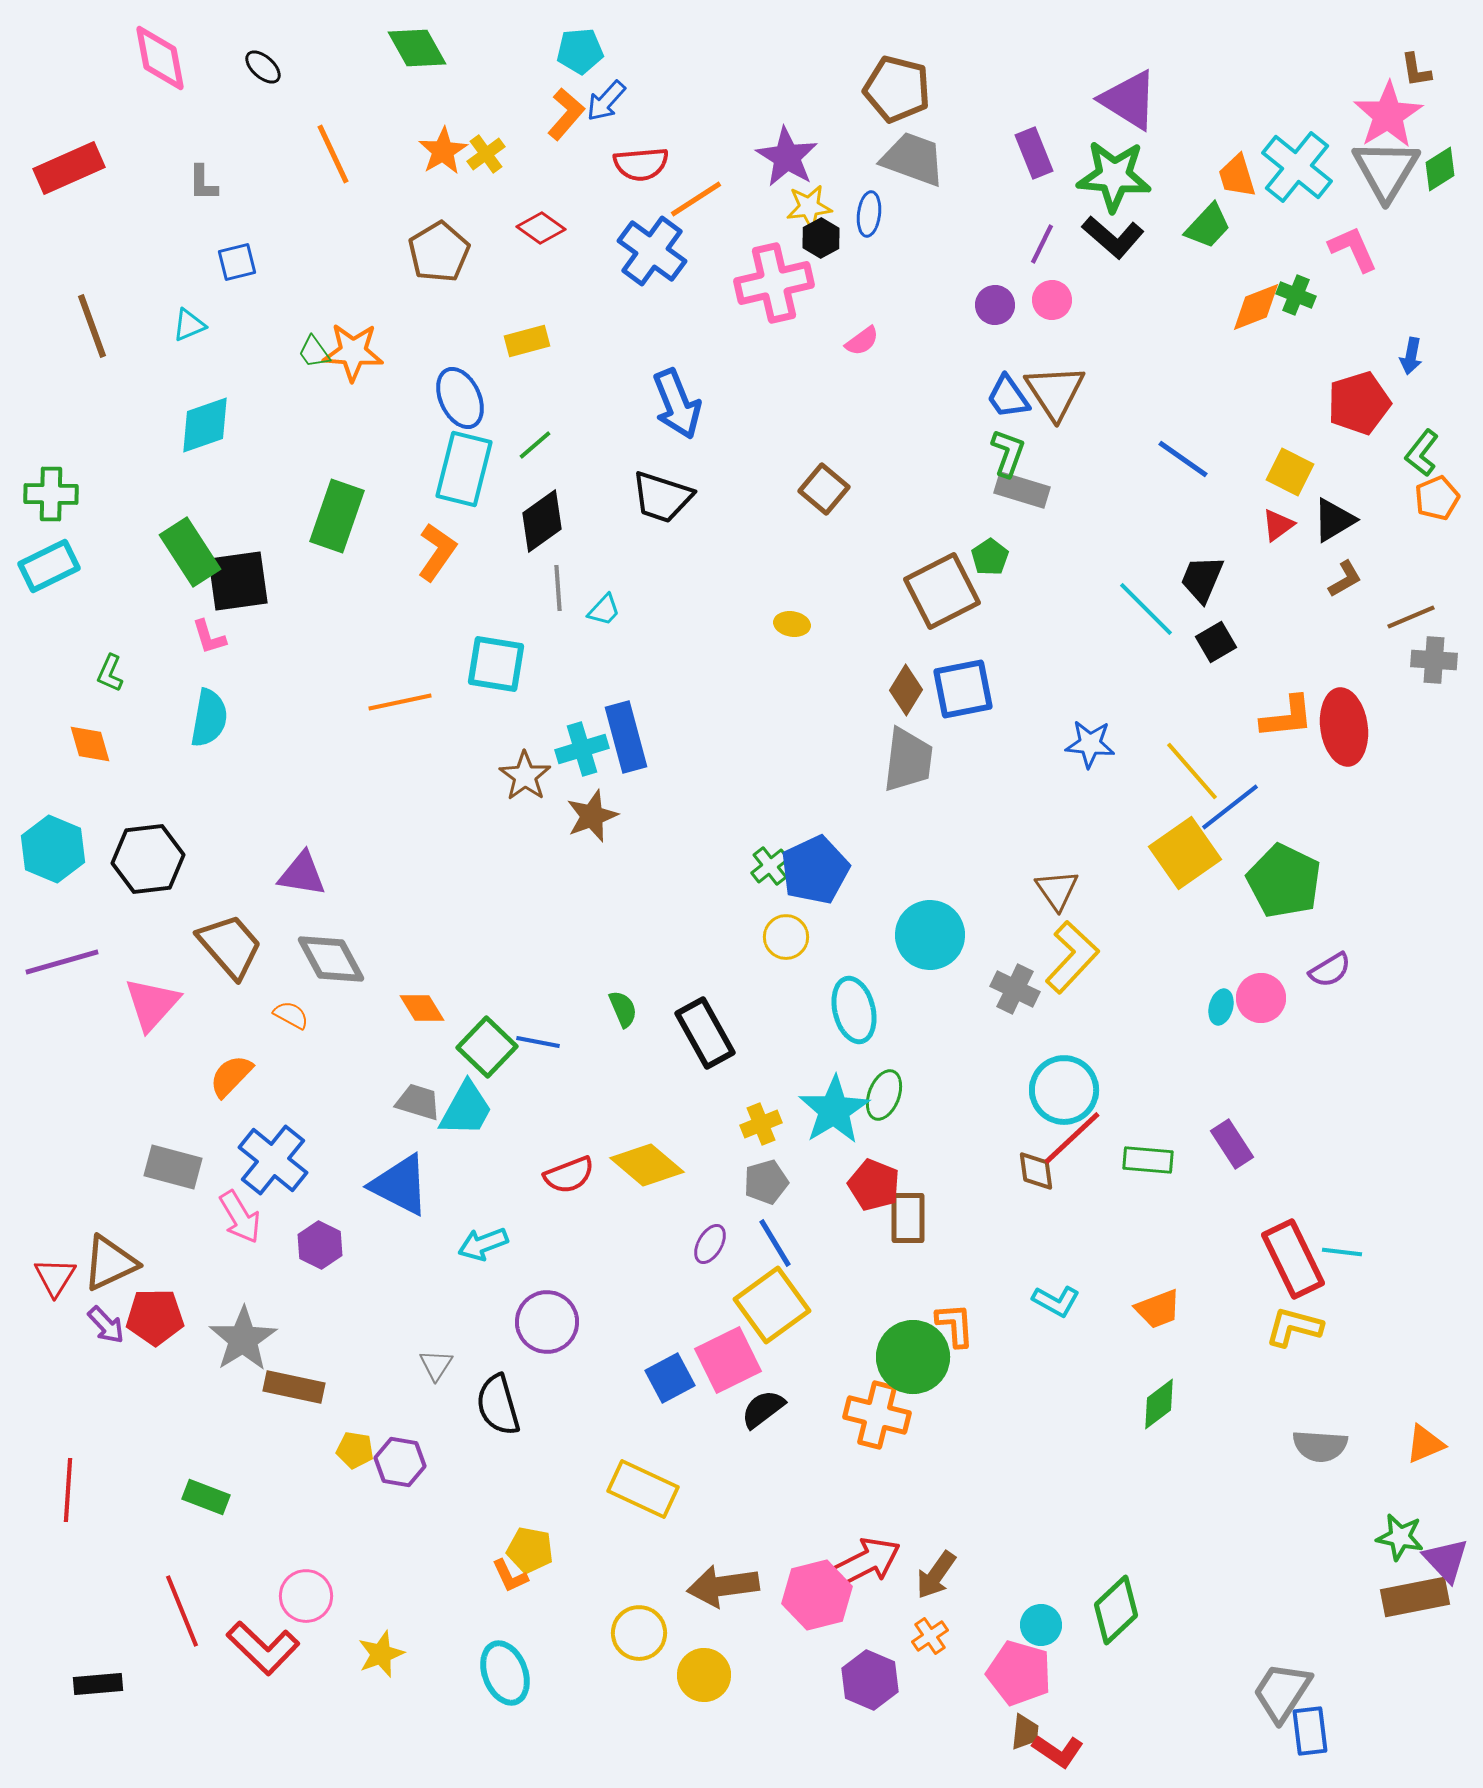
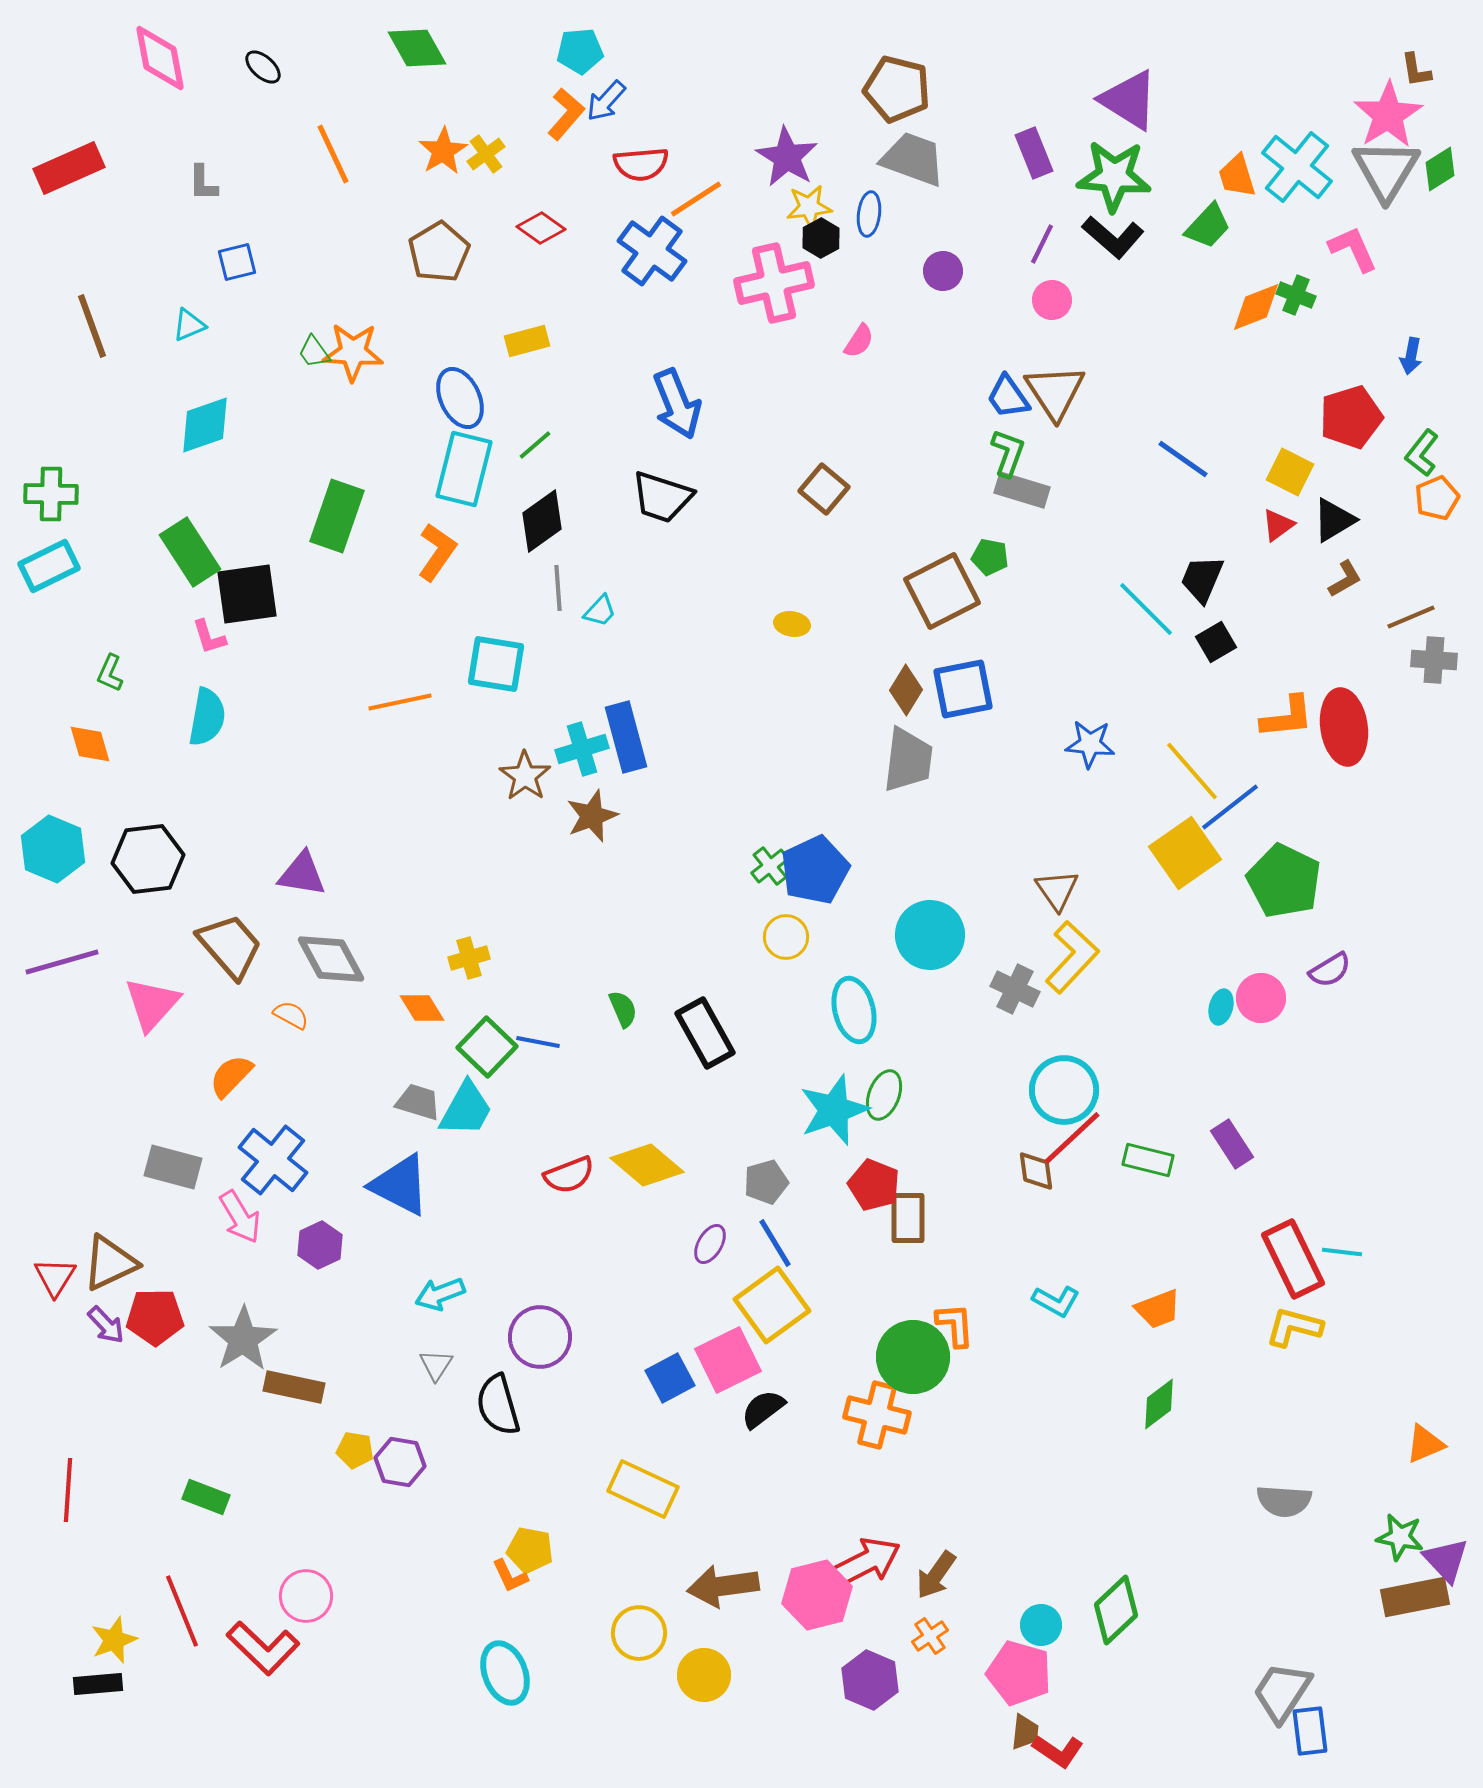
purple circle at (995, 305): moved 52 px left, 34 px up
pink semicircle at (862, 341): moved 3 px left; rotated 21 degrees counterclockwise
red pentagon at (1359, 403): moved 8 px left, 14 px down
green pentagon at (990, 557): rotated 27 degrees counterclockwise
black square at (238, 581): moved 9 px right, 13 px down
cyan trapezoid at (604, 610): moved 4 px left, 1 px down
cyan semicircle at (209, 718): moved 2 px left, 1 px up
cyan star at (834, 1110): rotated 12 degrees clockwise
yellow cross at (761, 1124): moved 292 px left, 166 px up; rotated 6 degrees clockwise
green rectangle at (1148, 1160): rotated 9 degrees clockwise
cyan arrow at (483, 1244): moved 43 px left, 50 px down
purple hexagon at (320, 1245): rotated 9 degrees clockwise
purple circle at (547, 1322): moved 7 px left, 15 px down
gray semicircle at (1320, 1446): moved 36 px left, 55 px down
yellow star at (381, 1654): moved 267 px left, 14 px up
